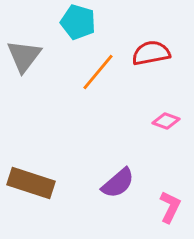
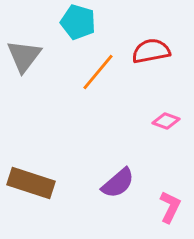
red semicircle: moved 2 px up
